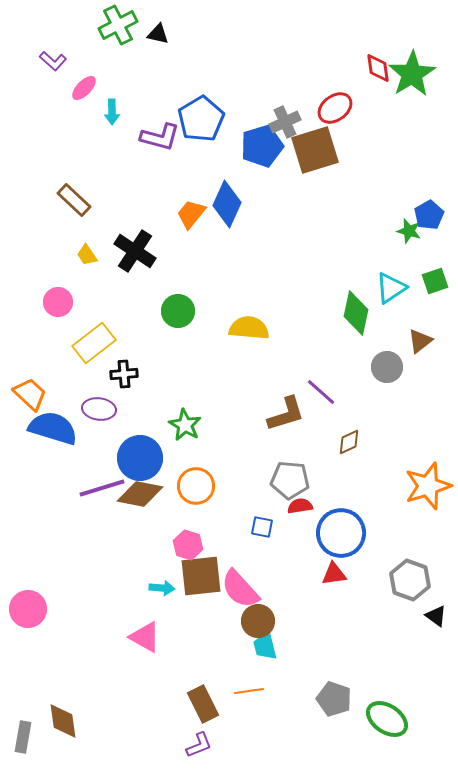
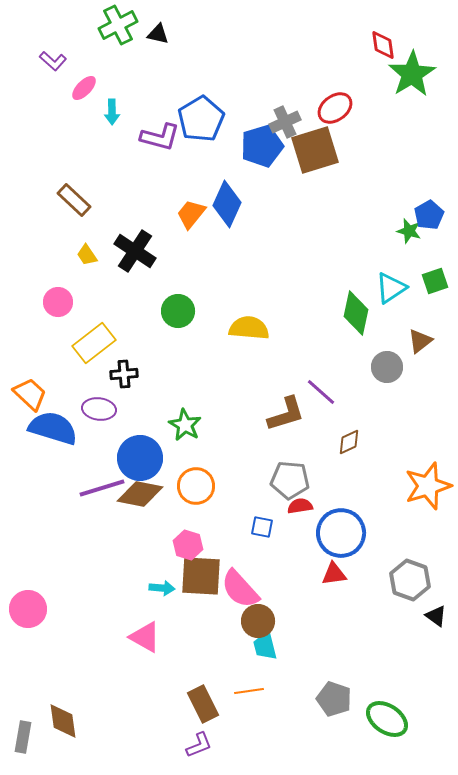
red diamond at (378, 68): moved 5 px right, 23 px up
brown square at (201, 576): rotated 9 degrees clockwise
